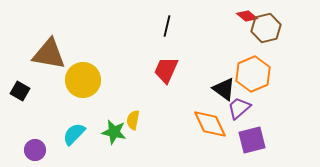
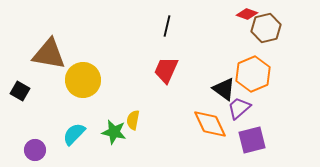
red diamond: moved 2 px up; rotated 20 degrees counterclockwise
